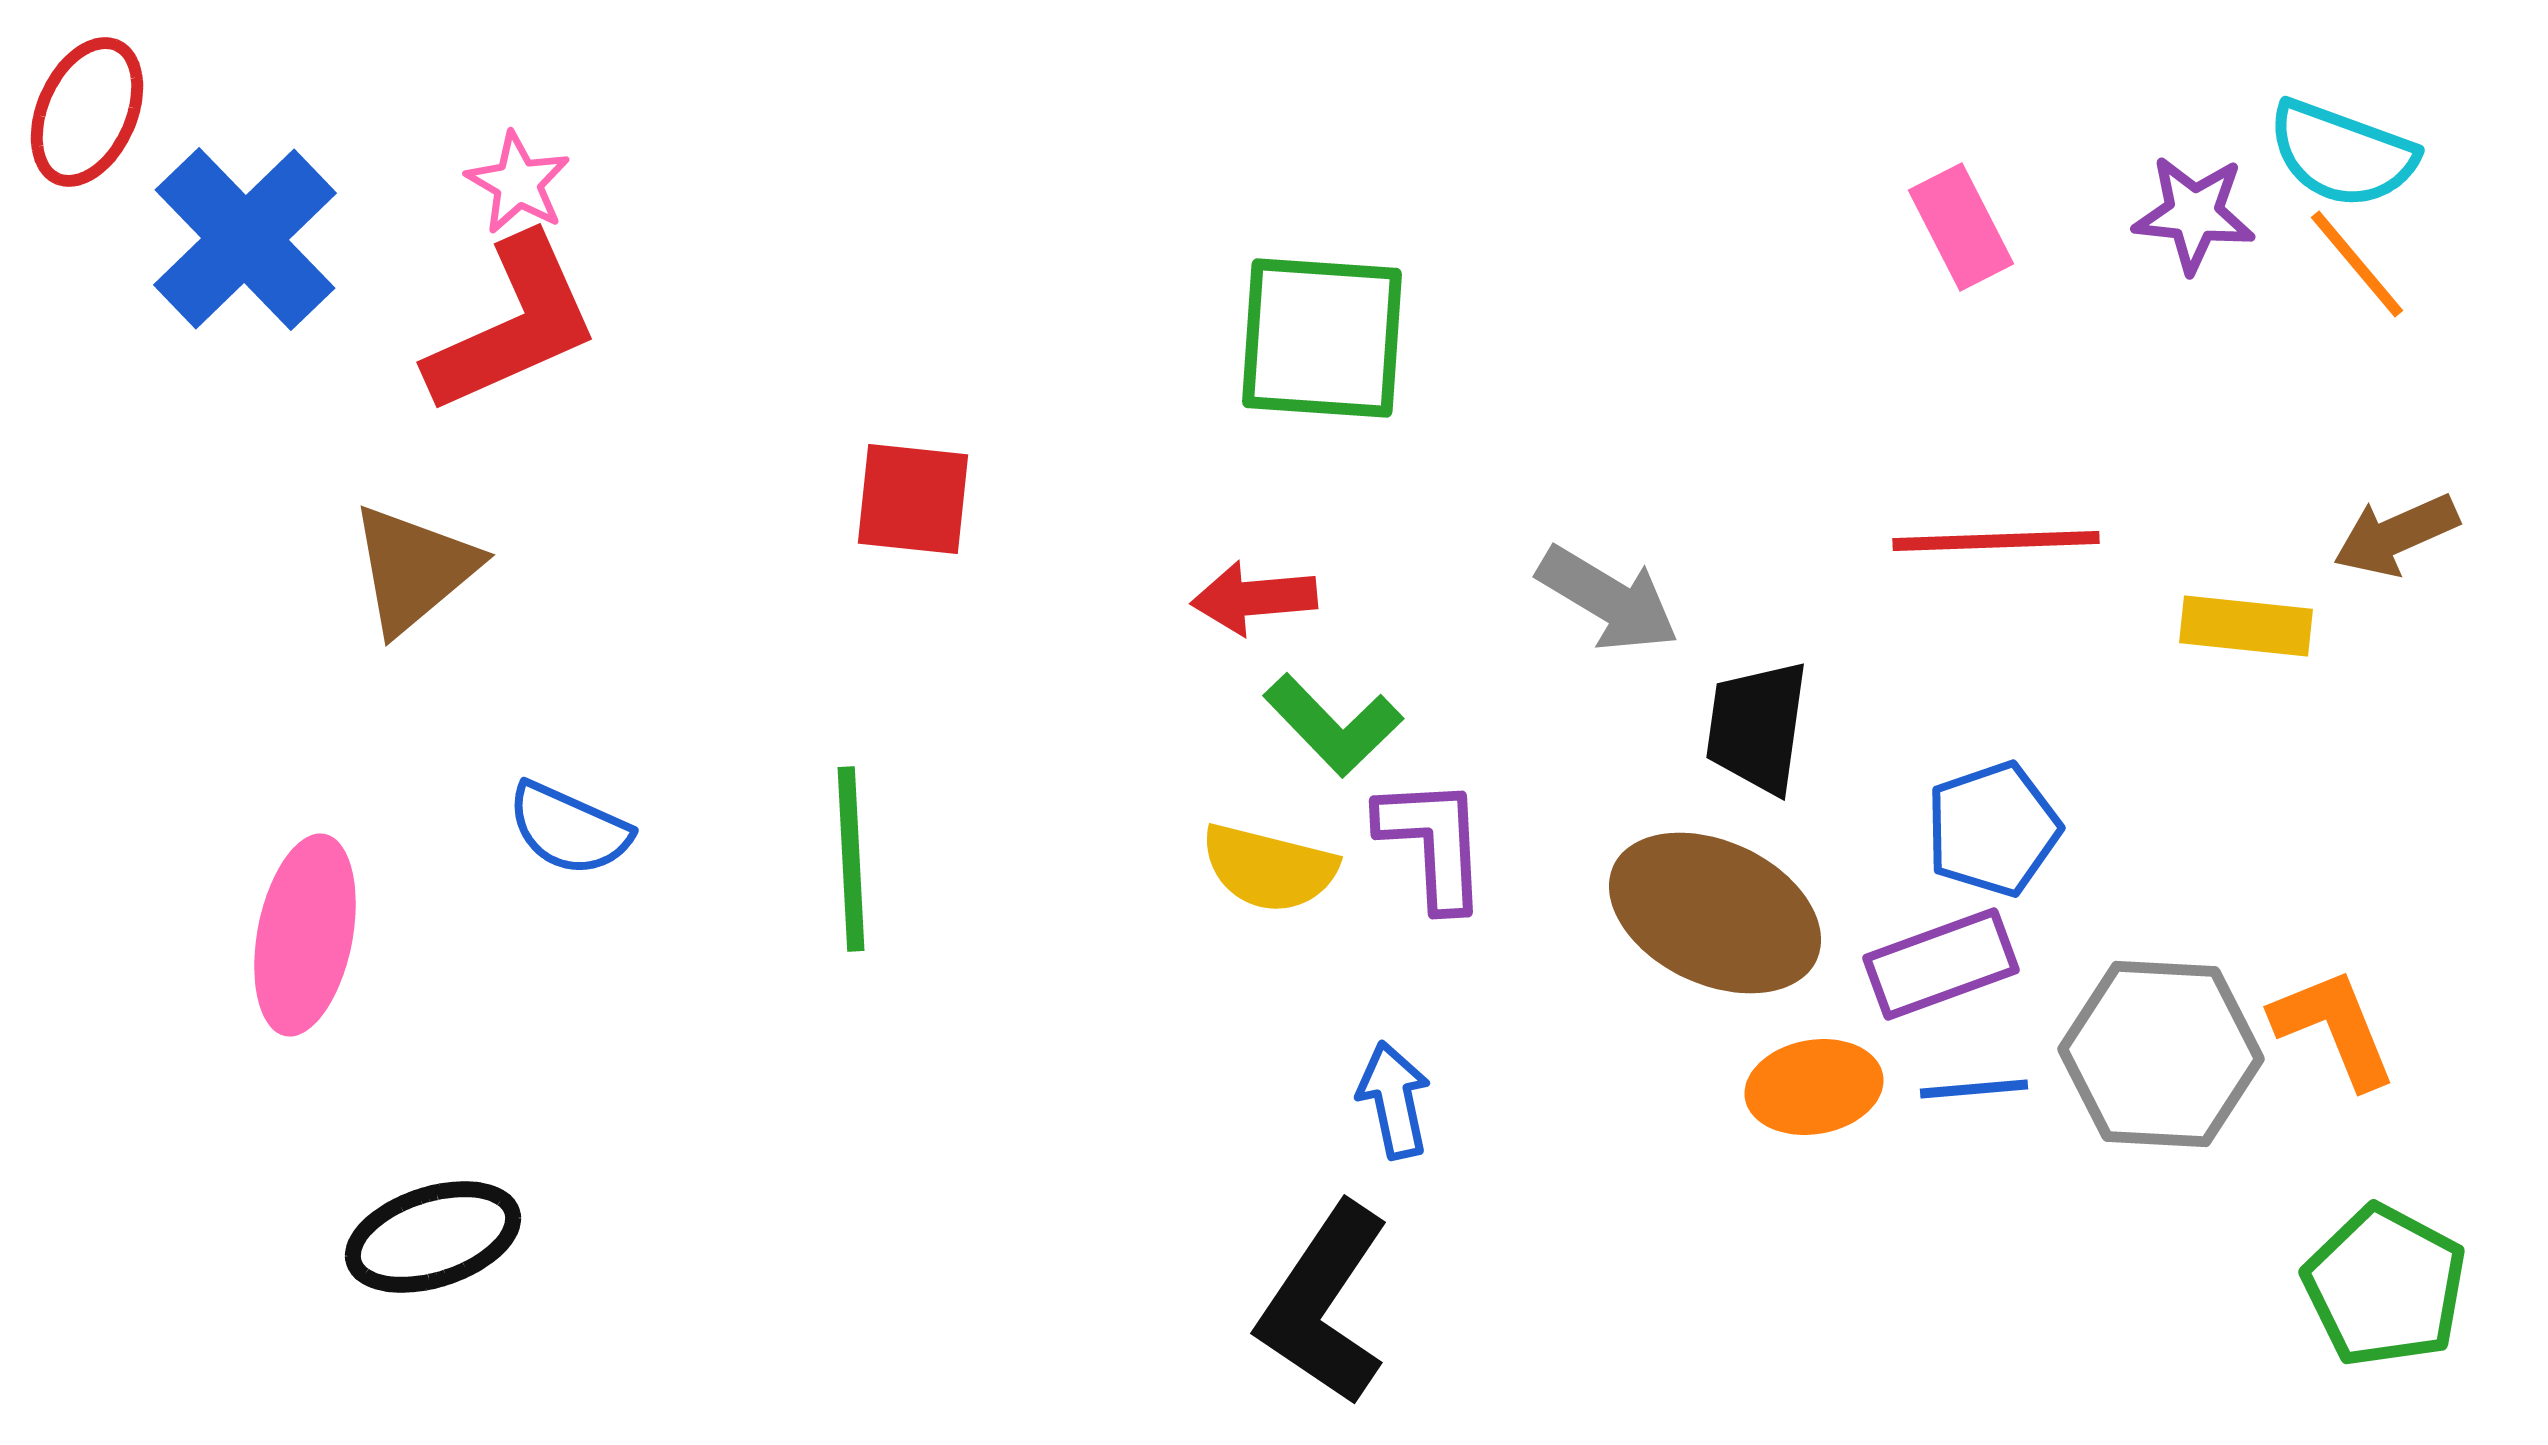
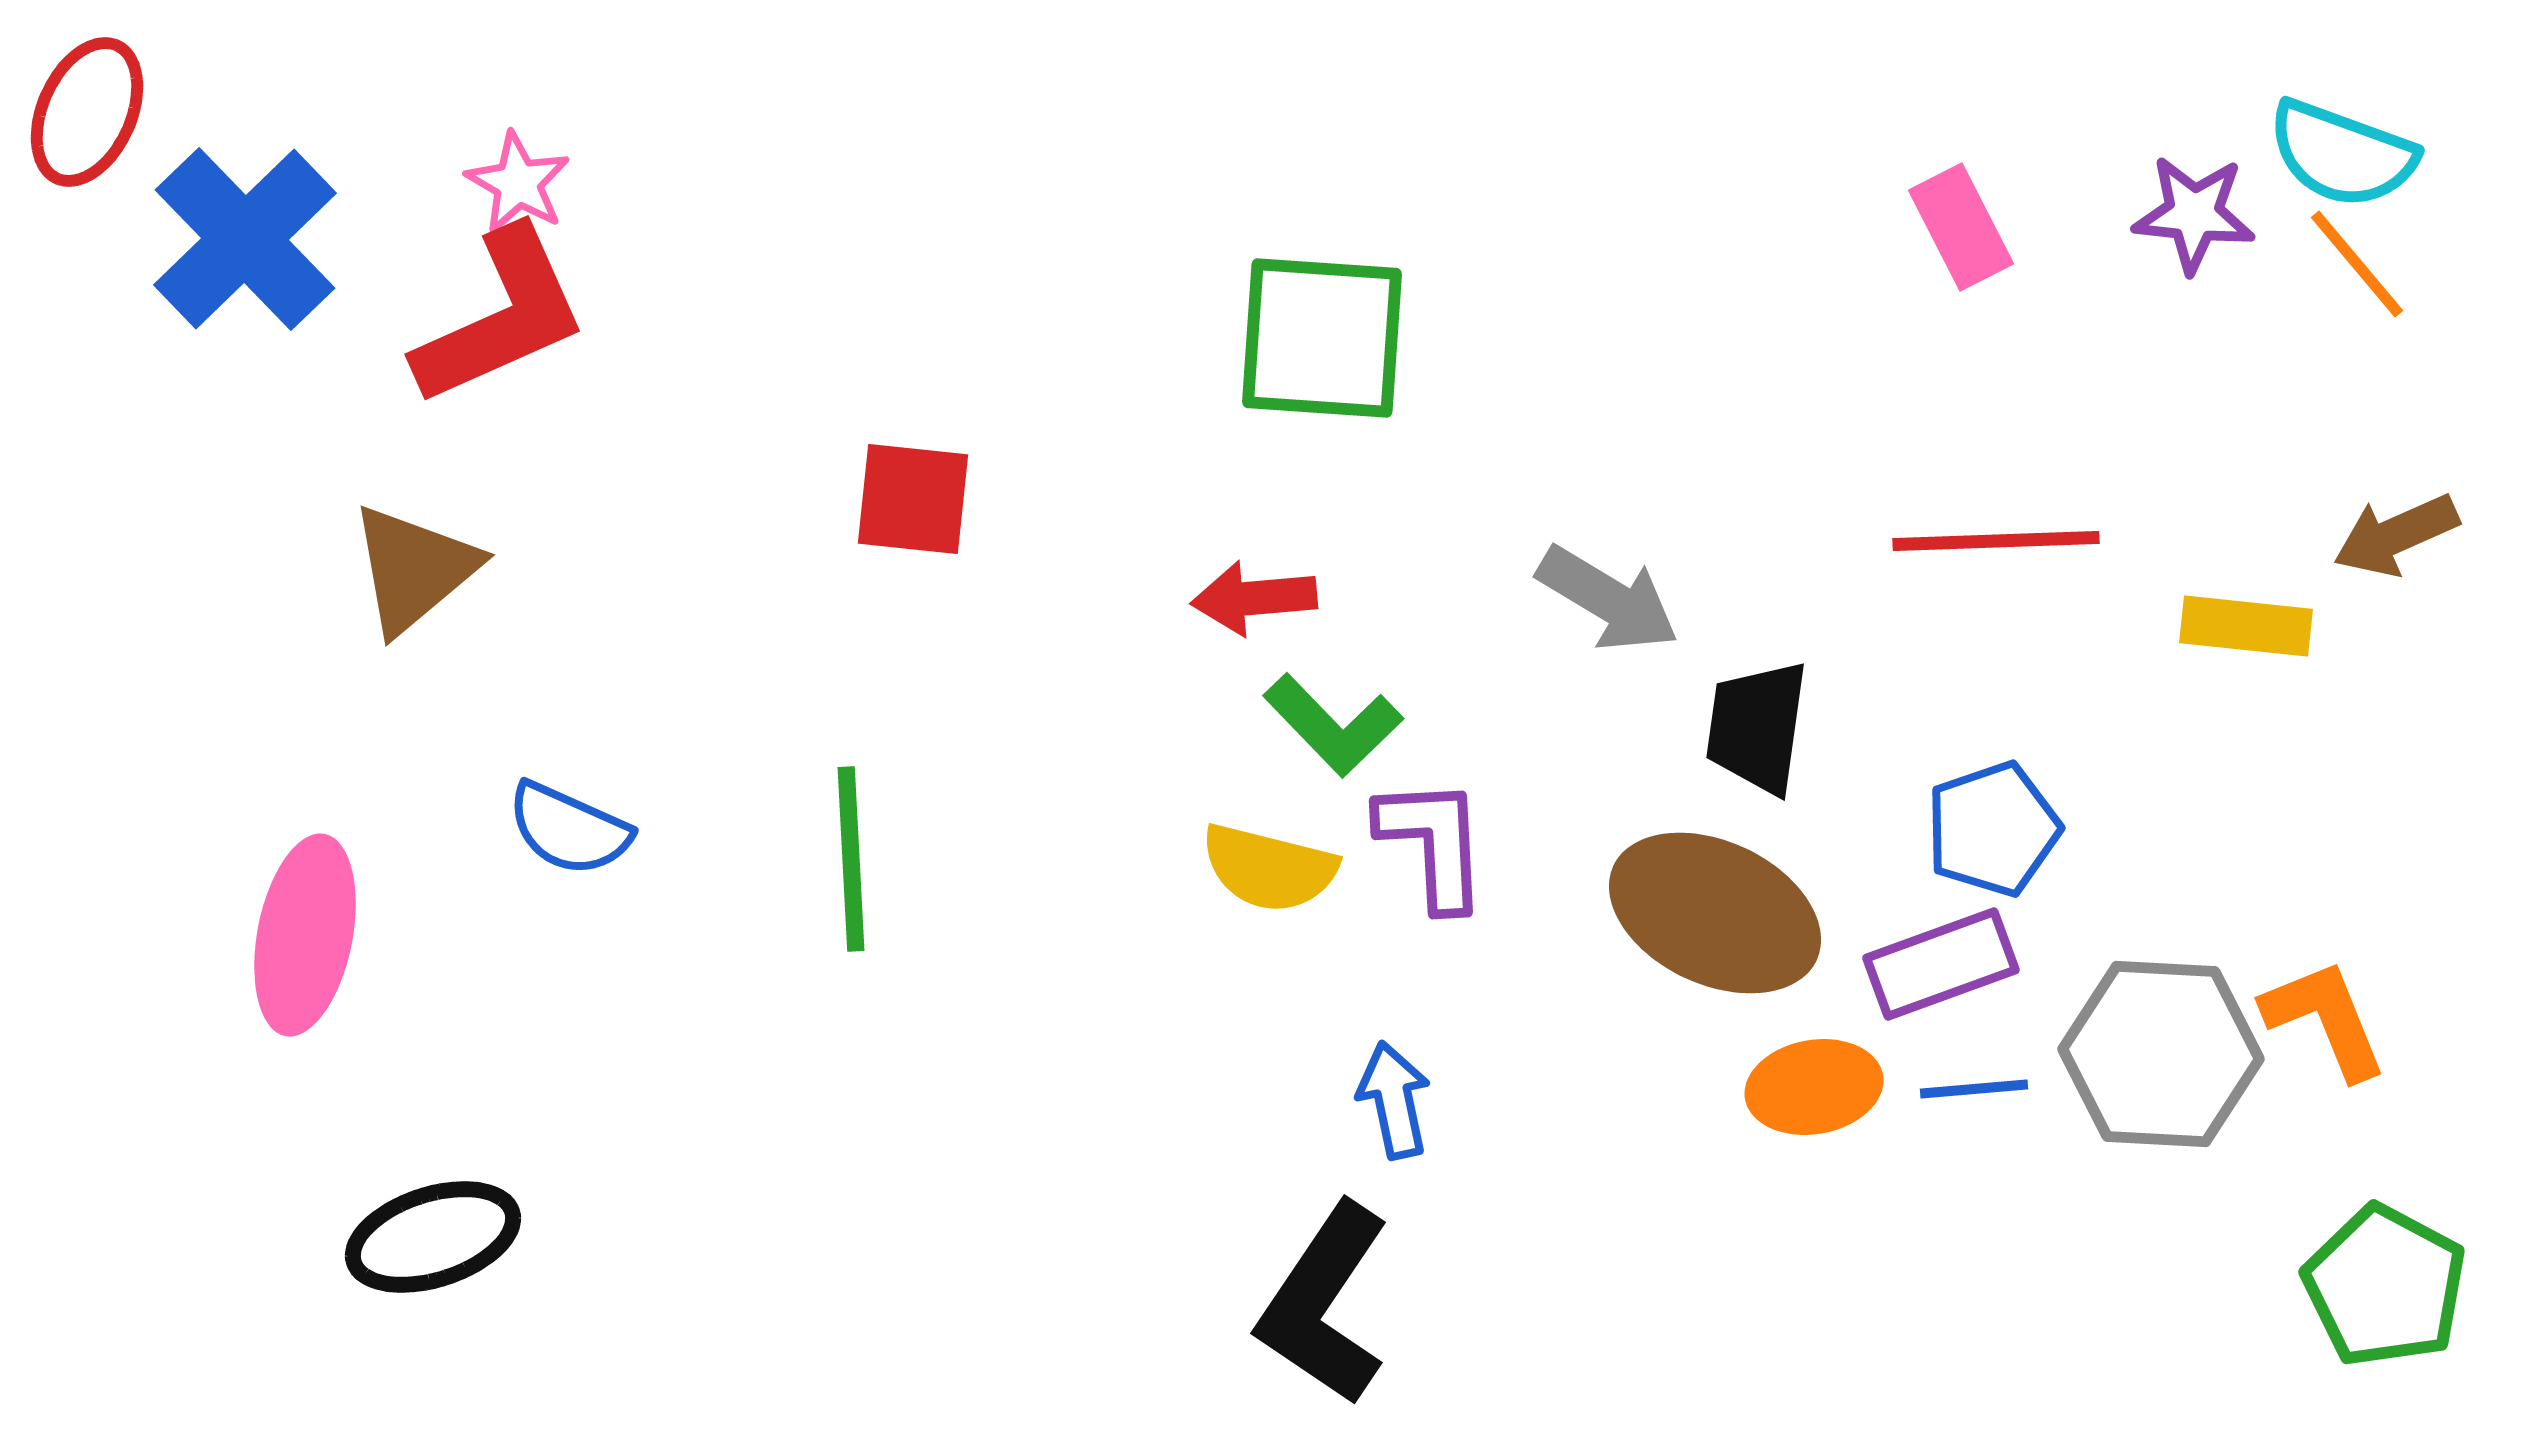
red L-shape: moved 12 px left, 8 px up
orange L-shape: moved 9 px left, 9 px up
